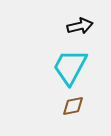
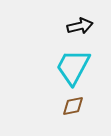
cyan trapezoid: moved 3 px right
